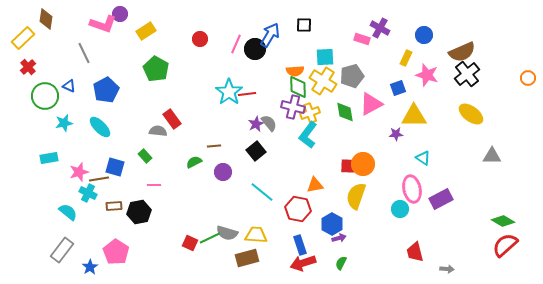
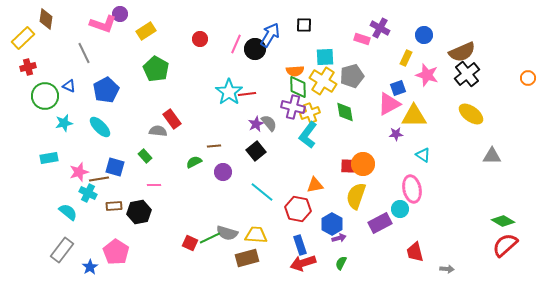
red cross at (28, 67): rotated 28 degrees clockwise
pink triangle at (371, 104): moved 18 px right
cyan triangle at (423, 158): moved 3 px up
purple rectangle at (441, 199): moved 61 px left, 24 px down
